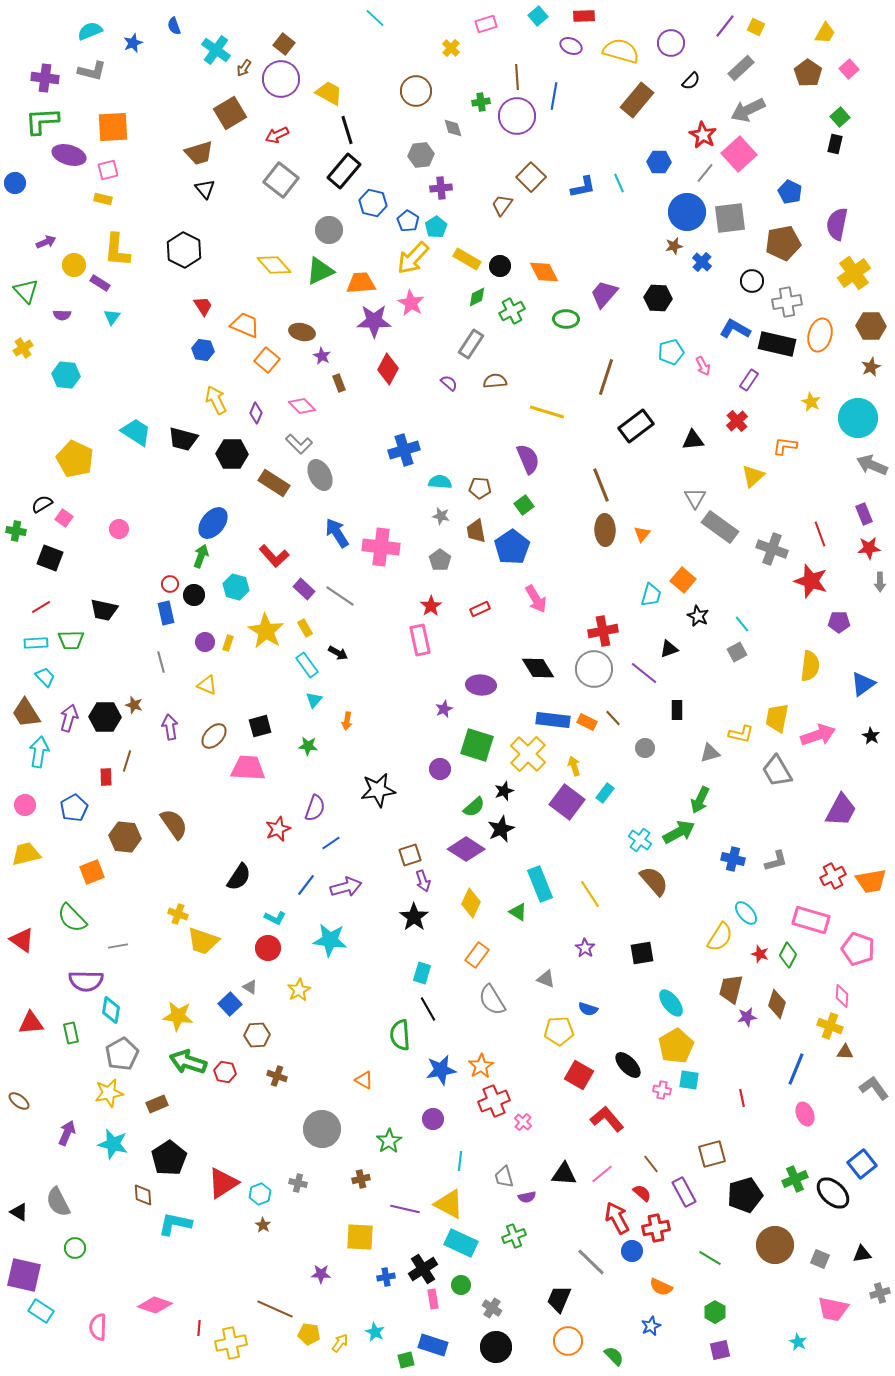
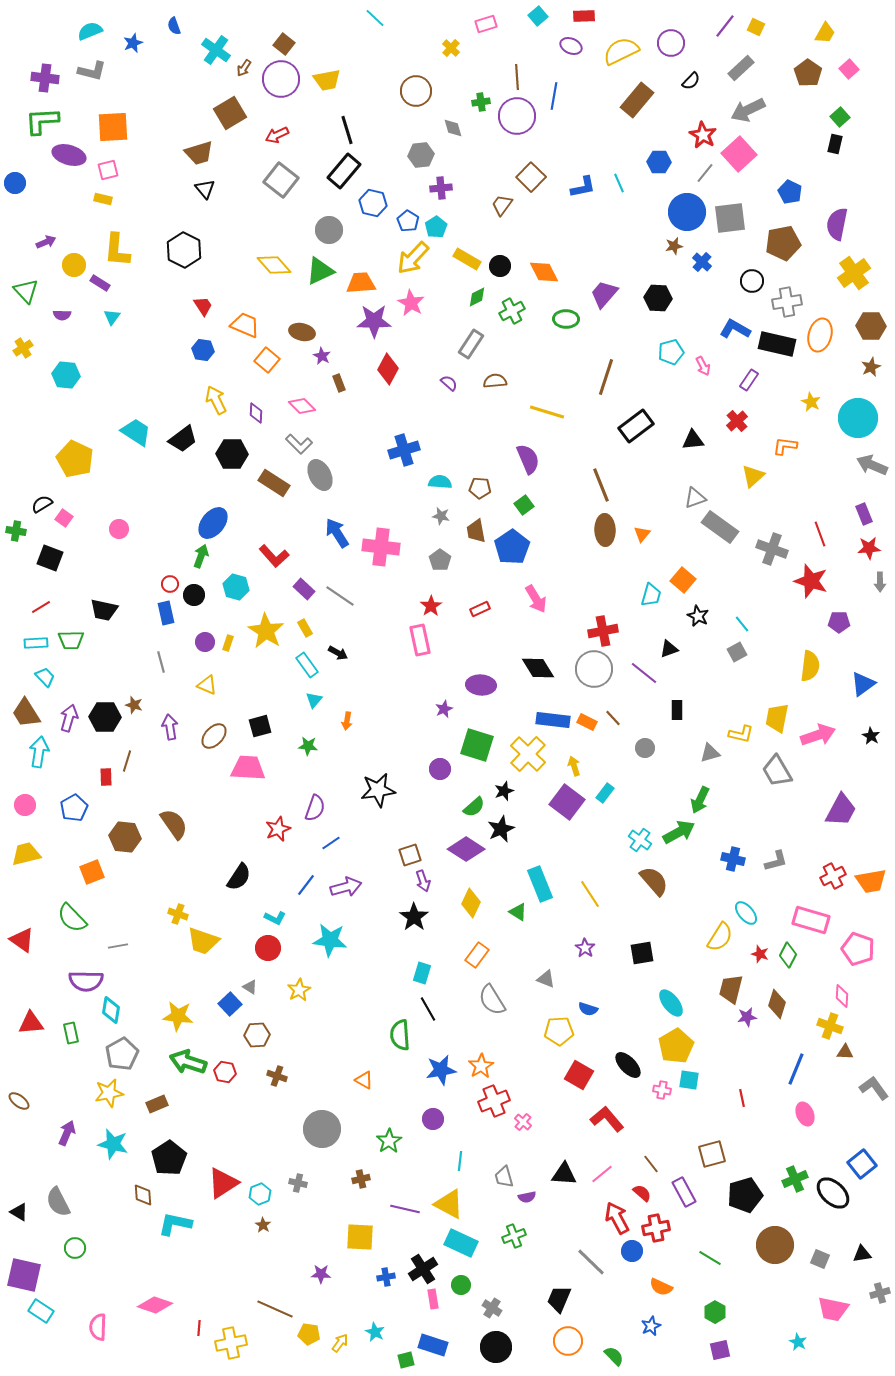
yellow semicircle at (621, 51): rotated 42 degrees counterclockwise
yellow trapezoid at (329, 93): moved 2 px left, 13 px up; rotated 140 degrees clockwise
purple diamond at (256, 413): rotated 20 degrees counterclockwise
black trapezoid at (183, 439): rotated 52 degrees counterclockwise
gray triangle at (695, 498): rotated 40 degrees clockwise
